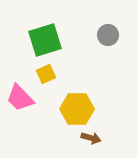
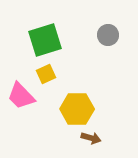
pink trapezoid: moved 1 px right, 2 px up
